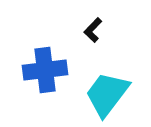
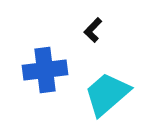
cyan trapezoid: rotated 12 degrees clockwise
